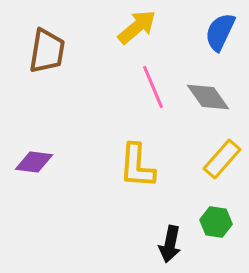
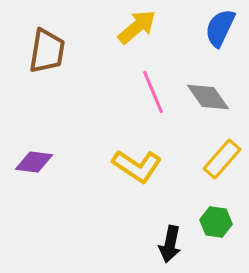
blue semicircle: moved 4 px up
pink line: moved 5 px down
yellow L-shape: rotated 60 degrees counterclockwise
